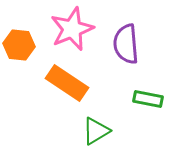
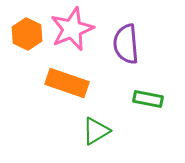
orange hexagon: moved 8 px right, 11 px up; rotated 20 degrees clockwise
orange rectangle: rotated 15 degrees counterclockwise
